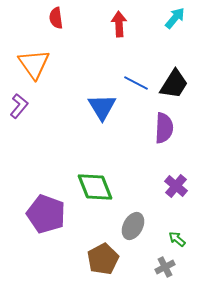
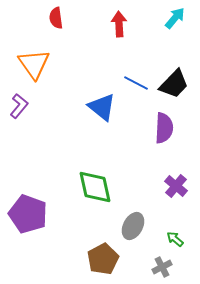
black trapezoid: rotated 12 degrees clockwise
blue triangle: rotated 20 degrees counterclockwise
green diamond: rotated 9 degrees clockwise
purple pentagon: moved 18 px left
green arrow: moved 2 px left
gray cross: moved 3 px left
